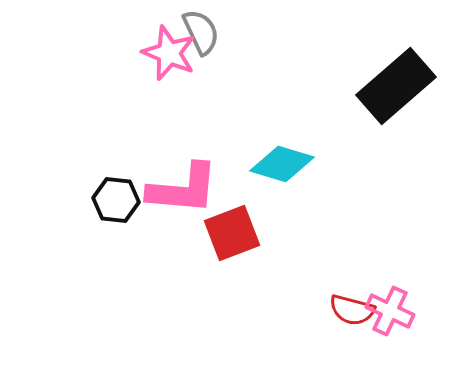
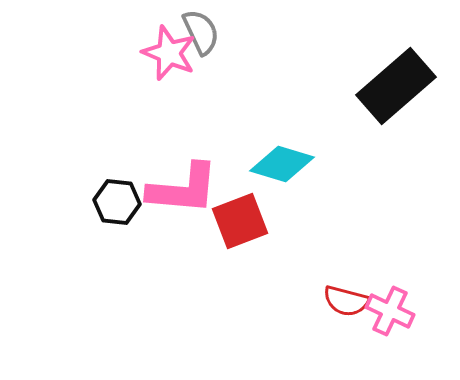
black hexagon: moved 1 px right, 2 px down
red square: moved 8 px right, 12 px up
red semicircle: moved 6 px left, 9 px up
